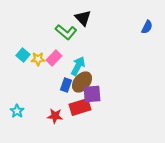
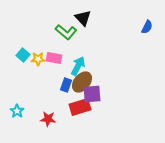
pink rectangle: rotated 56 degrees clockwise
red star: moved 7 px left, 3 px down
